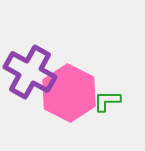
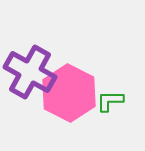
green L-shape: moved 3 px right
